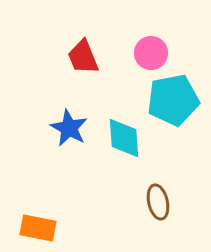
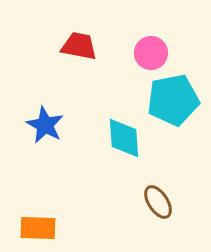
red trapezoid: moved 4 px left, 11 px up; rotated 123 degrees clockwise
blue star: moved 24 px left, 3 px up
brown ellipse: rotated 20 degrees counterclockwise
orange rectangle: rotated 9 degrees counterclockwise
